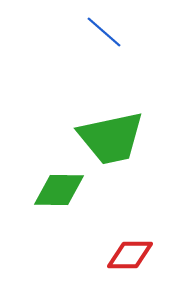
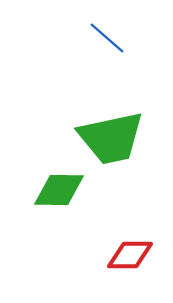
blue line: moved 3 px right, 6 px down
